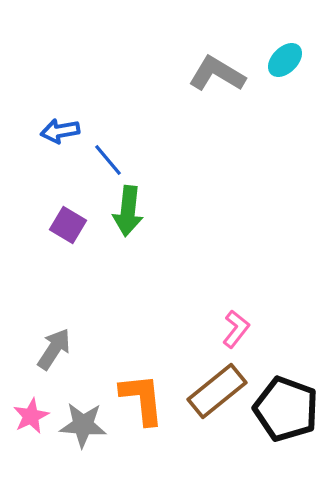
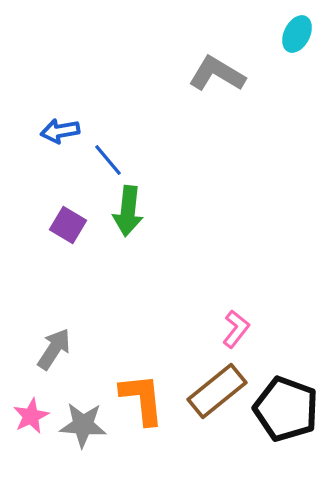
cyan ellipse: moved 12 px right, 26 px up; rotated 18 degrees counterclockwise
